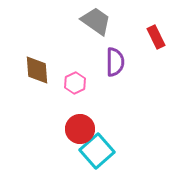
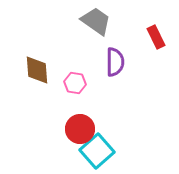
pink hexagon: rotated 25 degrees counterclockwise
